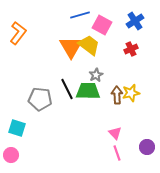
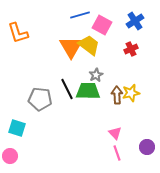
orange L-shape: rotated 125 degrees clockwise
pink circle: moved 1 px left, 1 px down
